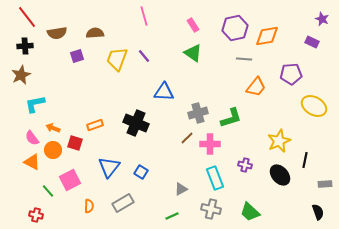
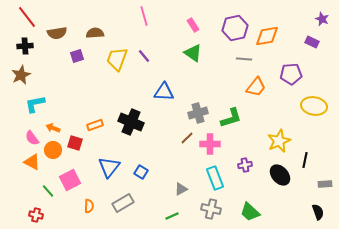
yellow ellipse at (314, 106): rotated 20 degrees counterclockwise
black cross at (136, 123): moved 5 px left, 1 px up
purple cross at (245, 165): rotated 24 degrees counterclockwise
